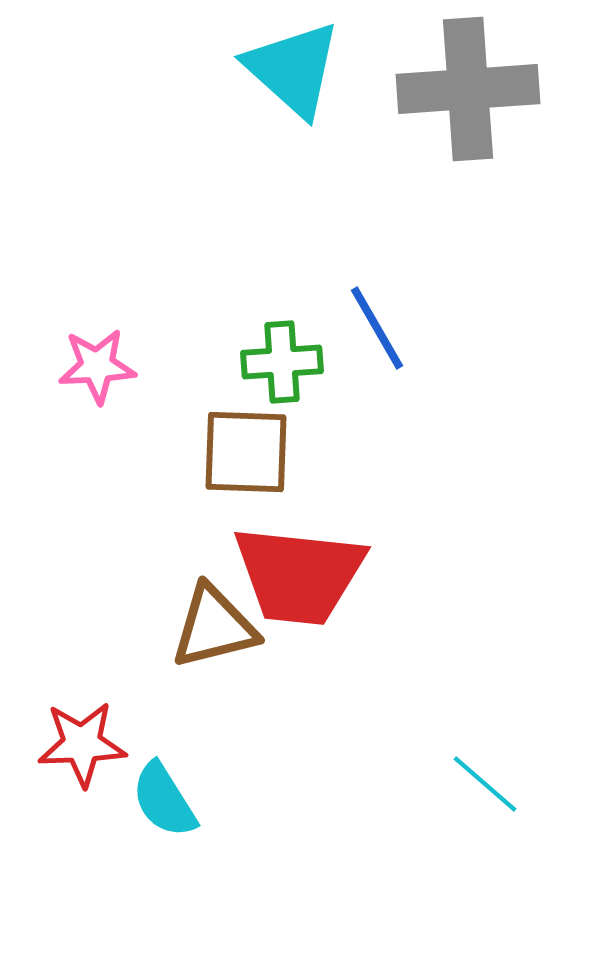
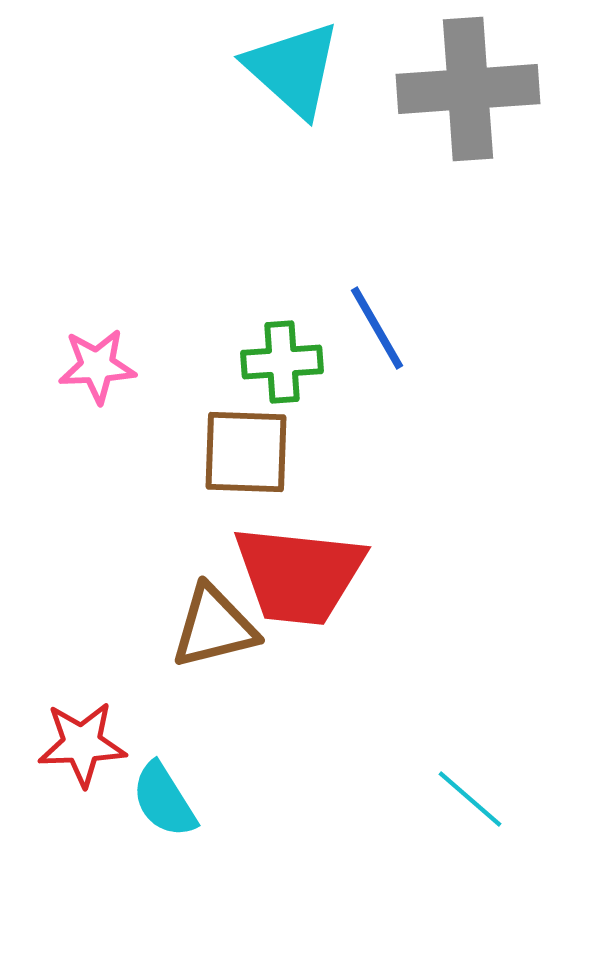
cyan line: moved 15 px left, 15 px down
